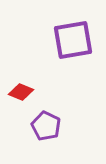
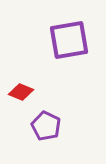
purple square: moved 4 px left
